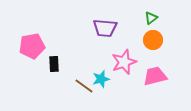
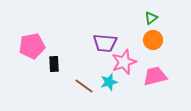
purple trapezoid: moved 15 px down
cyan star: moved 8 px right, 3 px down
